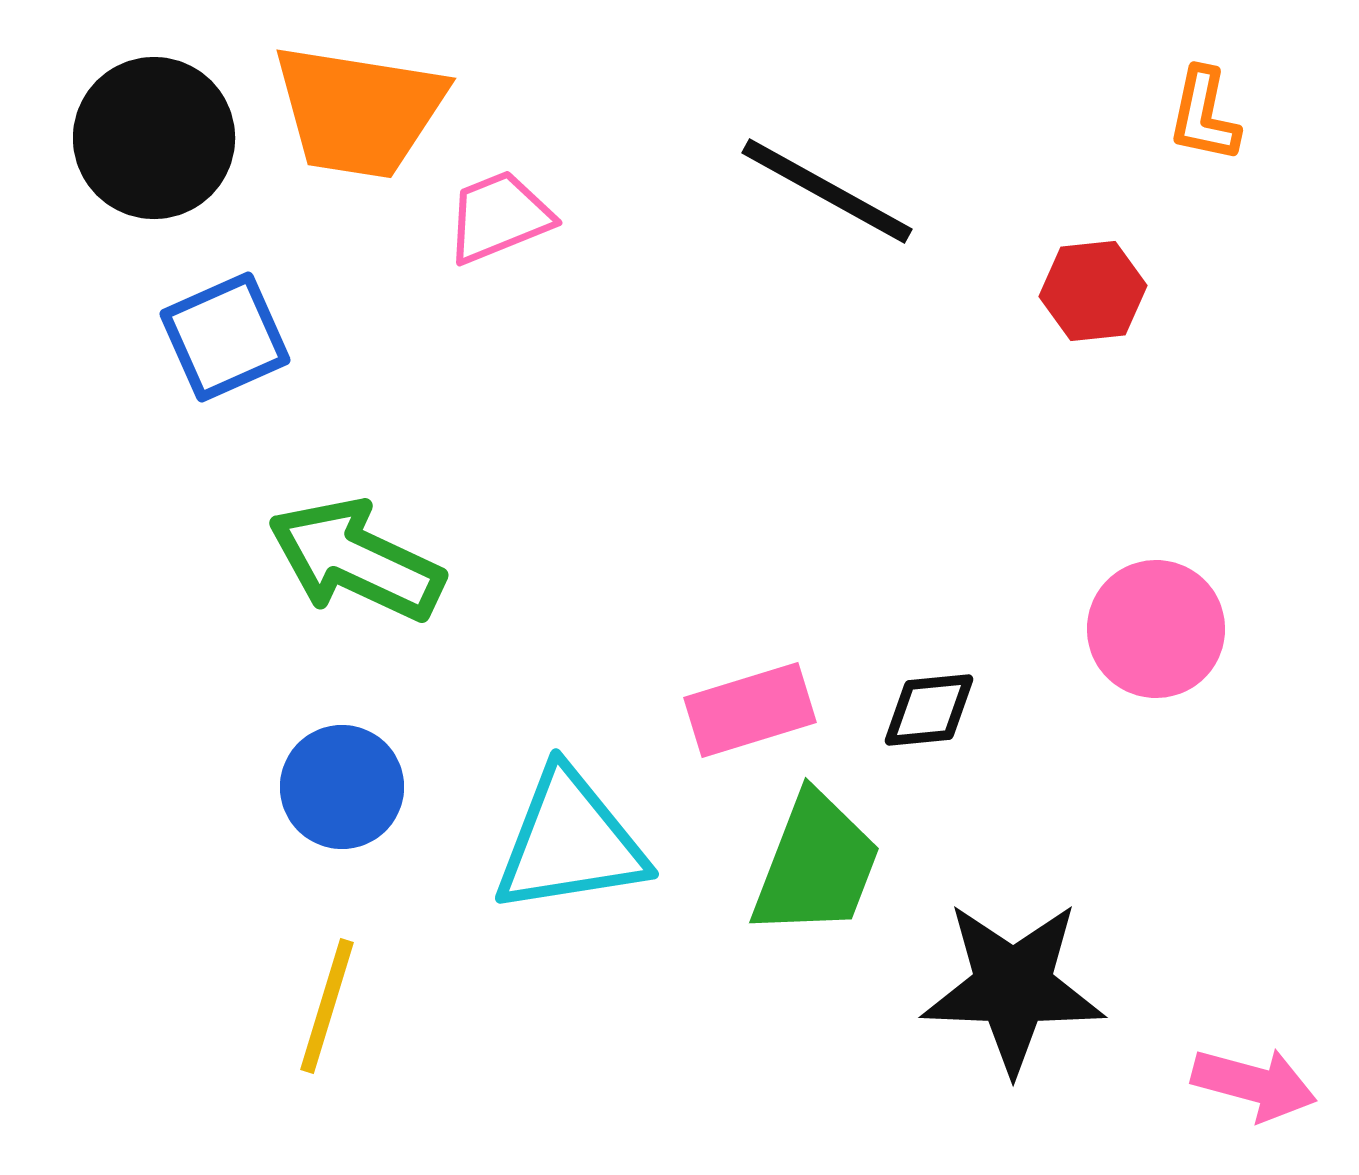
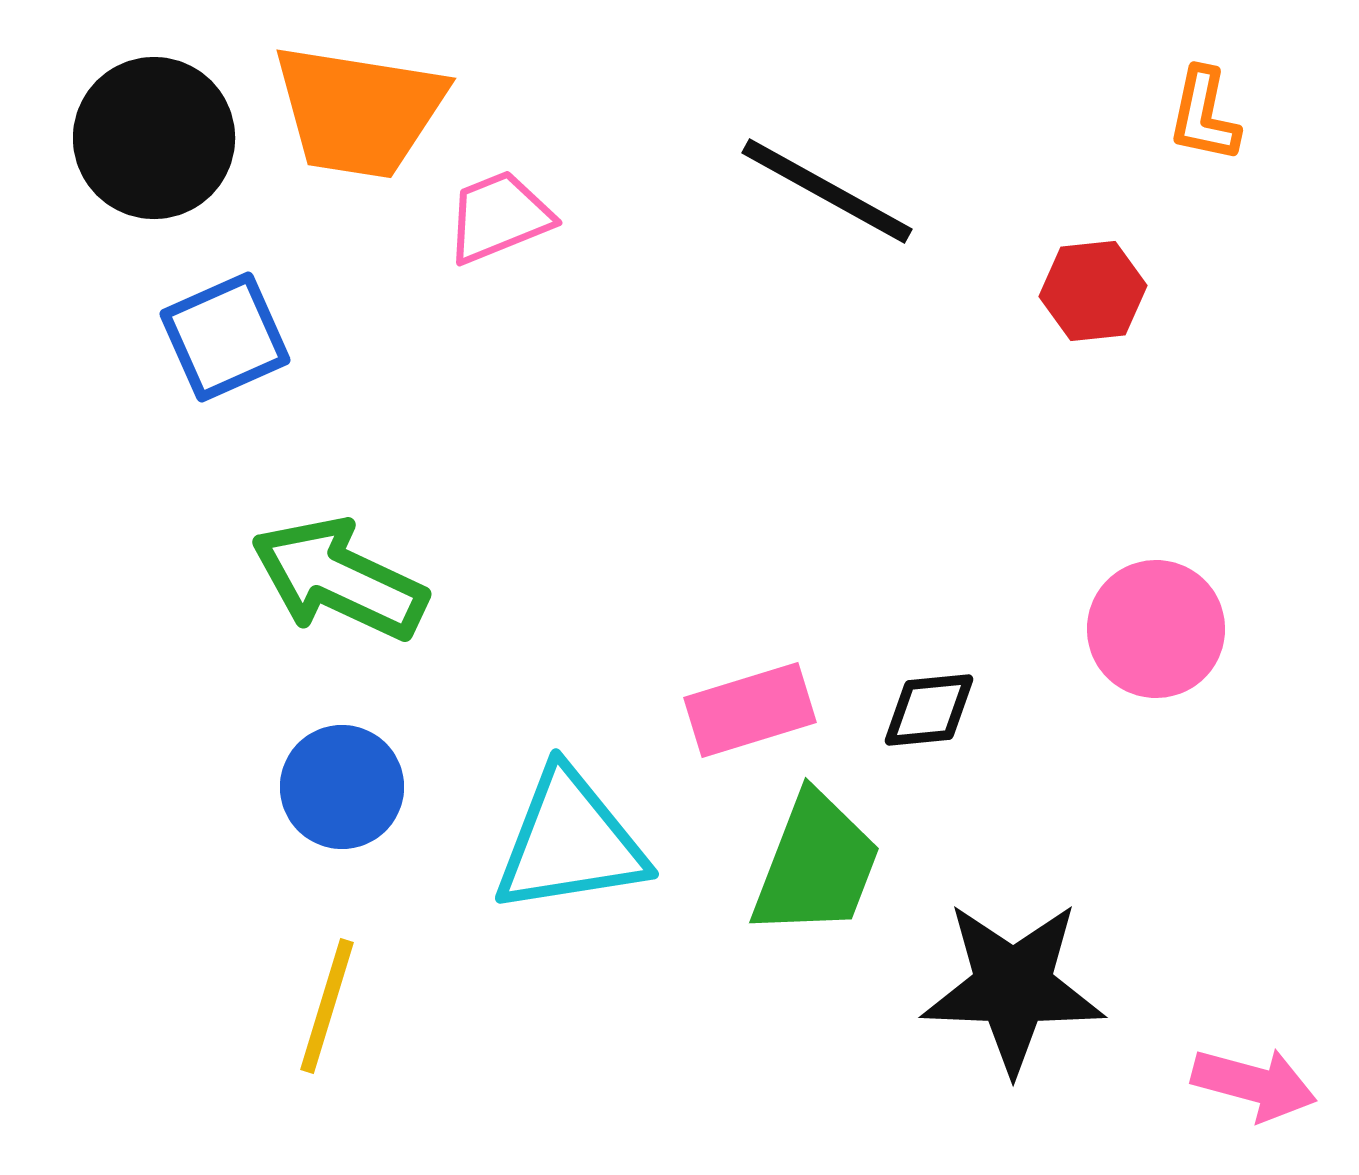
green arrow: moved 17 px left, 19 px down
